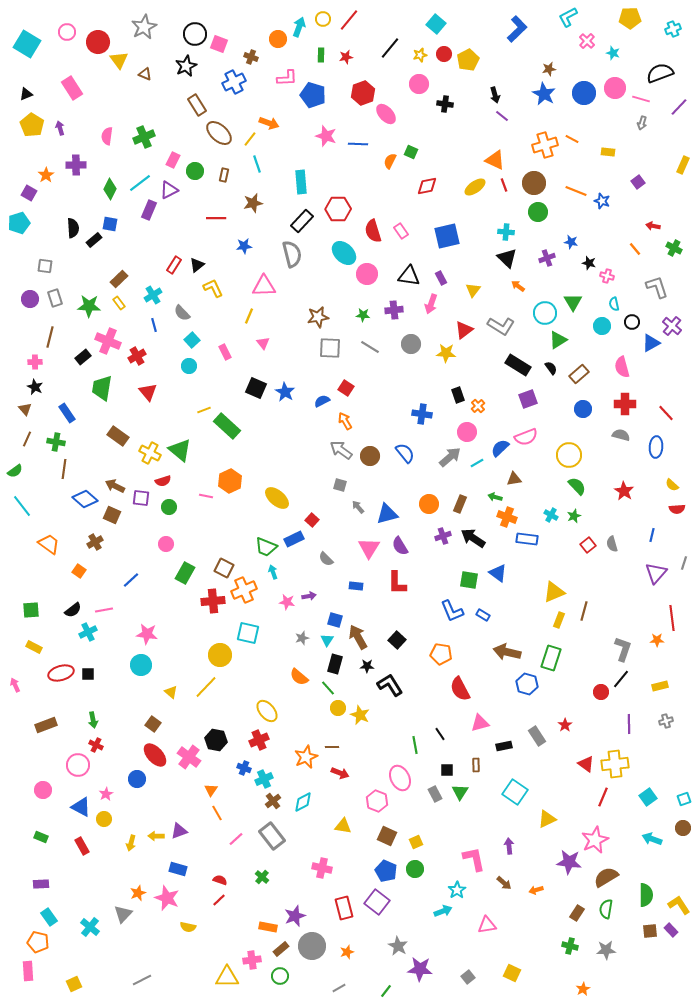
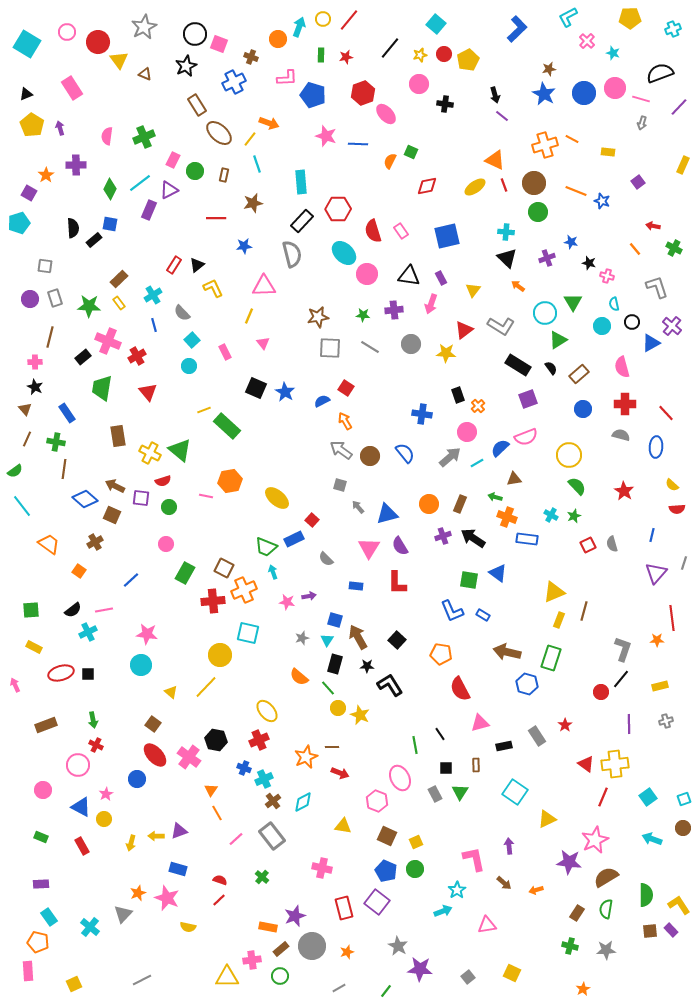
brown rectangle at (118, 436): rotated 45 degrees clockwise
orange hexagon at (230, 481): rotated 15 degrees clockwise
red square at (588, 545): rotated 14 degrees clockwise
black square at (447, 770): moved 1 px left, 2 px up
